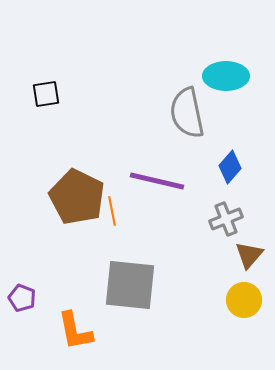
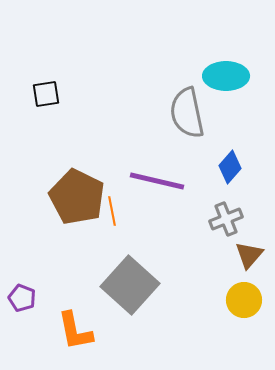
gray square: rotated 36 degrees clockwise
